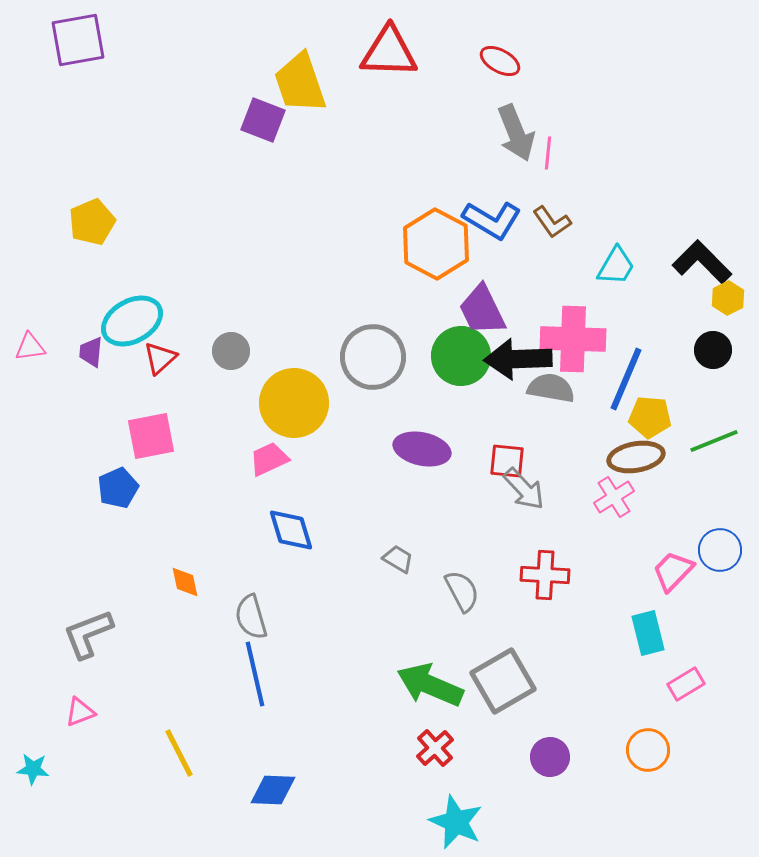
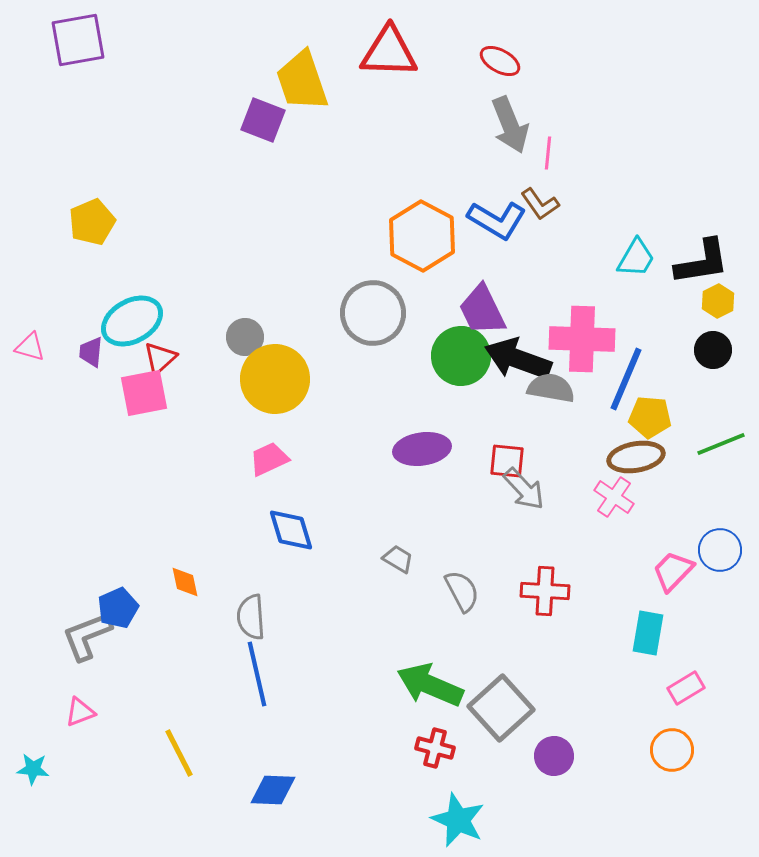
yellow trapezoid at (300, 83): moved 2 px right, 2 px up
gray arrow at (516, 133): moved 6 px left, 8 px up
blue L-shape at (492, 220): moved 5 px right
brown L-shape at (552, 222): moved 12 px left, 18 px up
orange hexagon at (436, 244): moved 14 px left, 8 px up
black L-shape at (702, 262): rotated 126 degrees clockwise
cyan trapezoid at (616, 266): moved 20 px right, 8 px up
yellow hexagon at (728, 298): moved 10 px left, 3 px down
pink cross at (573, 339): moved 9 px right
pink triangle at (30, 347): rotated 24 degrees clockwise
gray circle at (231, 351): moved 14 px right, 14 px up
gray circle at (373, 357): moved 44 px up
black arrow at (518, 359): rotated 22 degrees clockwise
yellow circle at (294, 403): moved 19 px left, 24 px up
pink square at (151, 436): moved 7 px left, 43 px up
green line at (714, 441): moved 7 px right, 3 px down
purple ellipse at (422, 449): rotated 20 degrees counterclockwise
blue pentagon at (118, 488): moved 120 px down
pink cross at (614, 497): rotated 24 degrees counterclockwise
red cross at (545, 575): moved 16 px down
gray semicircle at (251, 617): rotated 12 degrees clockwise
cyan rectangle at (648, 633): rotated 24 degrees clockwise
gray L-shape at (88, 634): moved 1 px left, 2 px down
blue line at (255, 674): moved 2 px right
gray square at (503, 681): moved 2 px left, 27 px down; rotated 12 degrees counterclockwise
pink rectangle at (686, 684): moved 4 px down
red cross at (435, 748): rotated 33 degrees counterclockwise
orange circle at (648, 750): moved 24 px right
purple circle at (550, 757): moved 4 px right, 1 px up
cyan star at (456, 822): moved 2 px right, 2 px up
